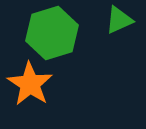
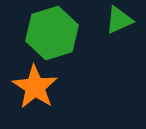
orange star: moved 5 px right, 3 px down
